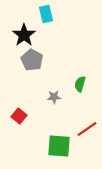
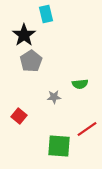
gray pentagon: moved 1 px left, 1 px down; rotated 10 degrees clockwise
green semicircle: rotated 112 degrees counterclockwise
